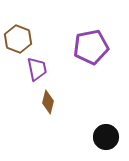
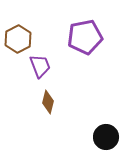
brown hexagon: rotated 12 degrees clockwise
purple pentagon: moved 6 px left, 10 px up
purple trapezoid: moved 3 px right, 3 px up; rotated 10 degrees counterclockwise
